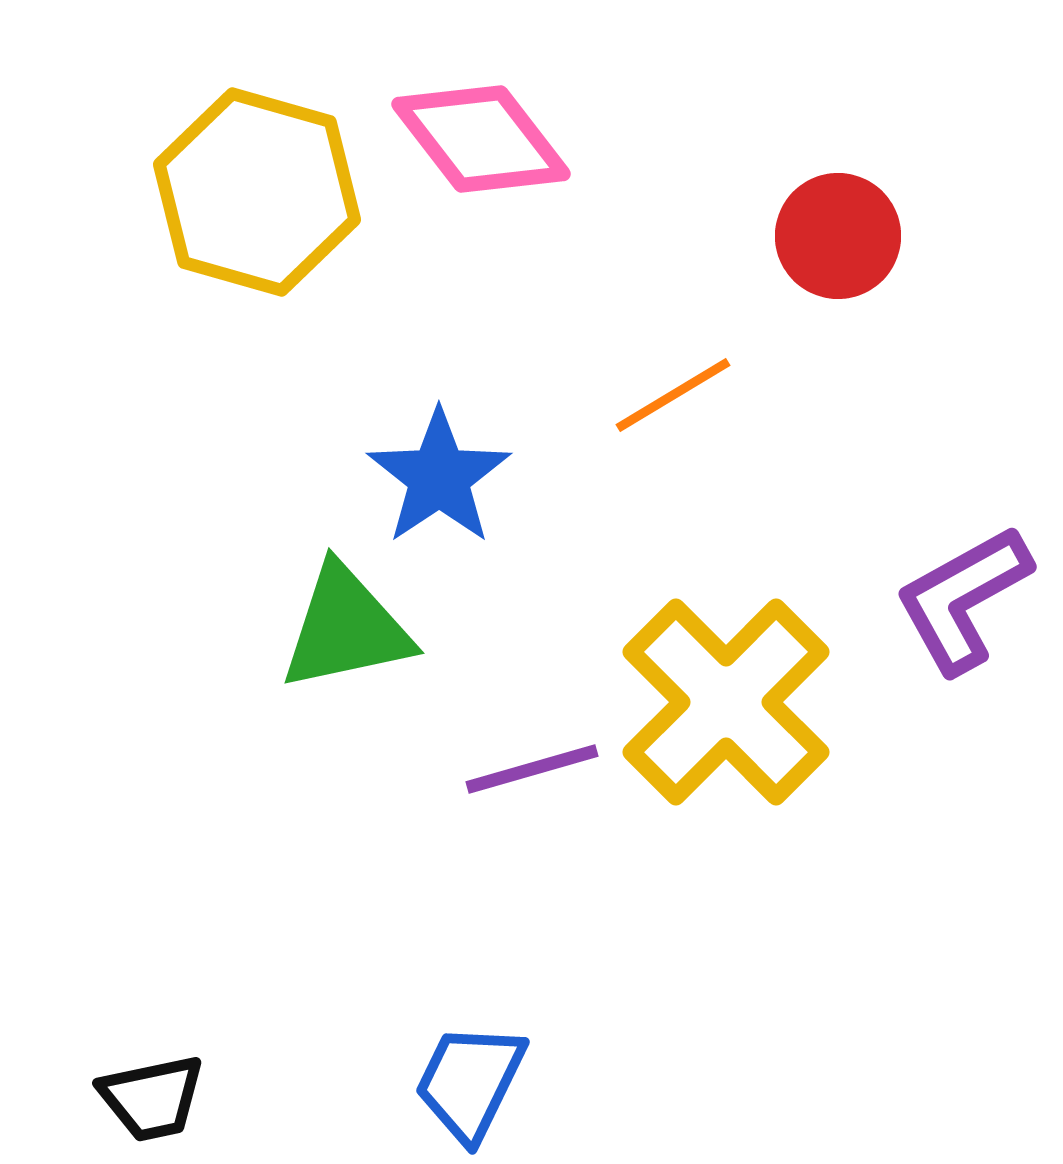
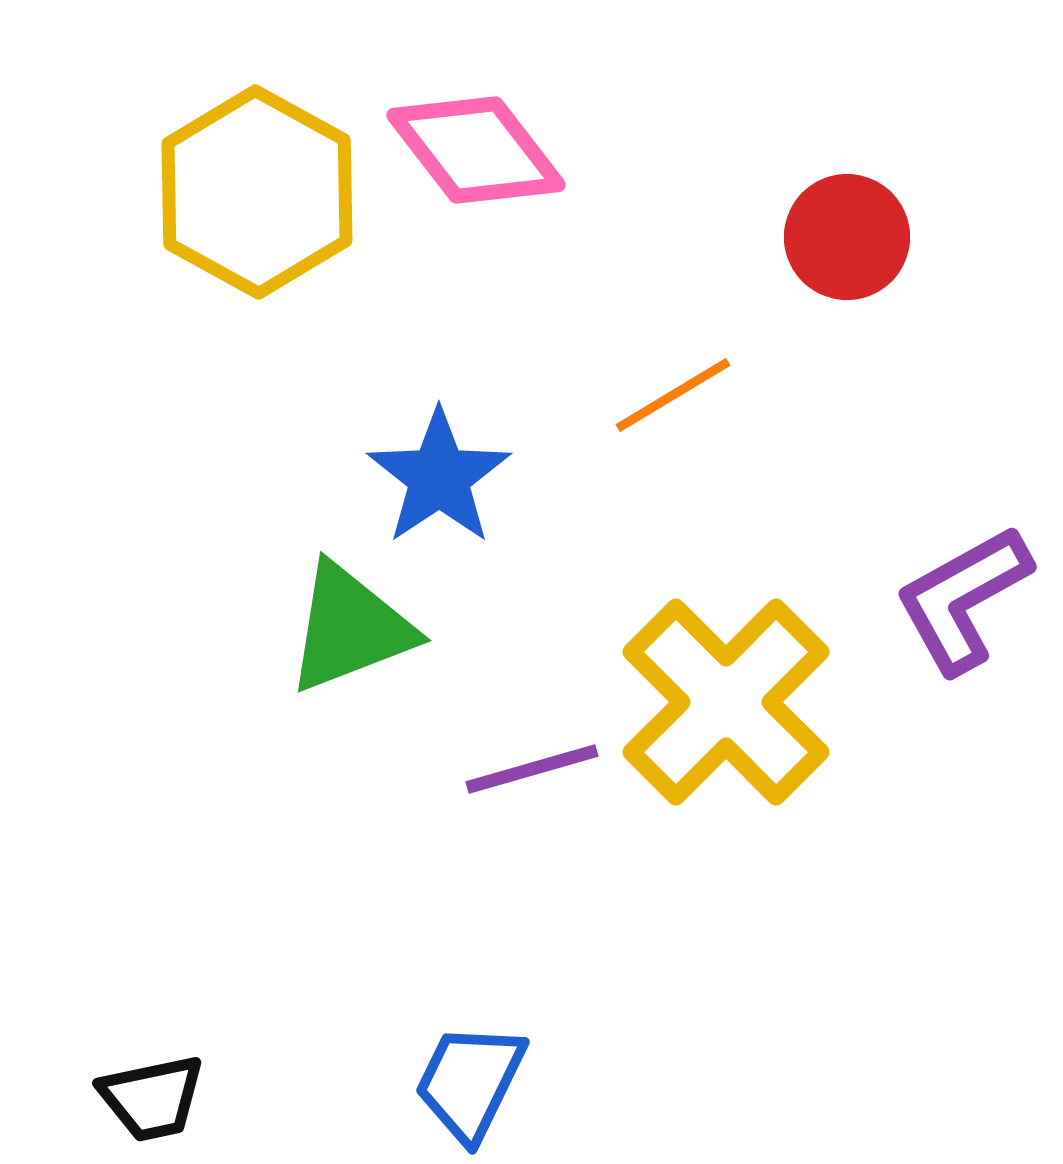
pink diamond: moved 5 px left, 11 px down
yellow hexagon: rotated 13 degrees clockwise
red circle: moved 9 px right, 1 px down
green triangle: moved 4 px right; rotated 9 degrees counterclockwise
